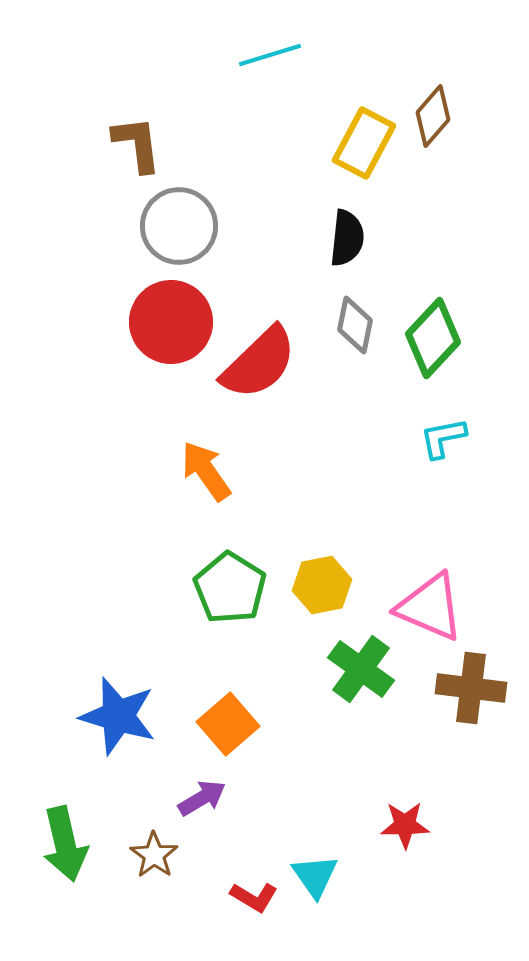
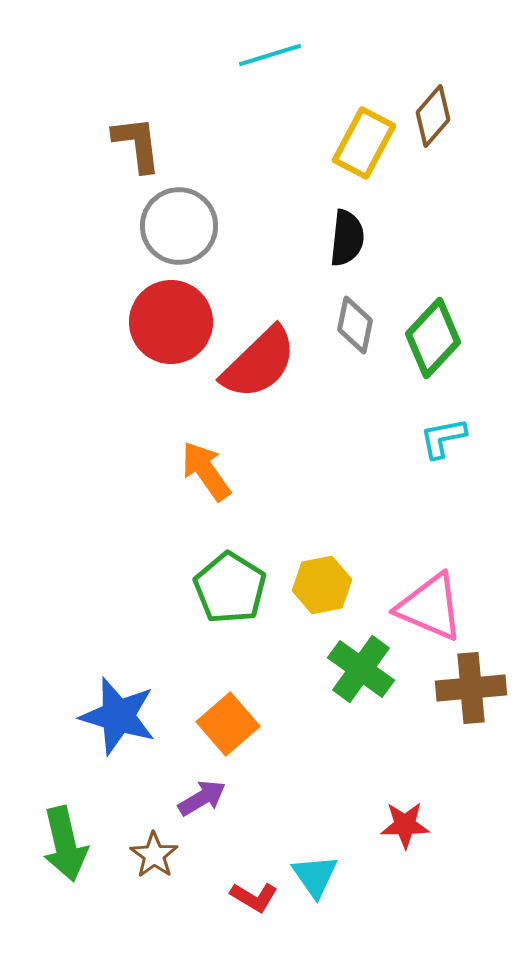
brown cross: rotated 12 degrees counterclockwise
